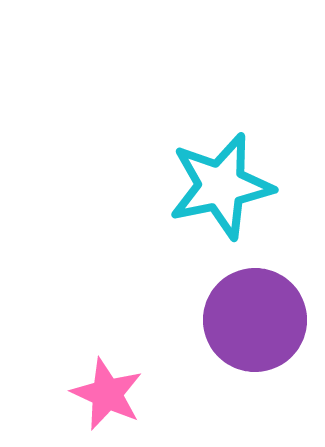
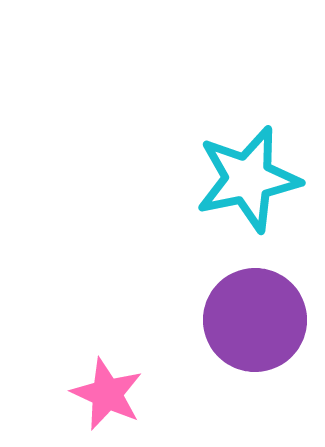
cyan star: moved 27 px right, 7 px up
